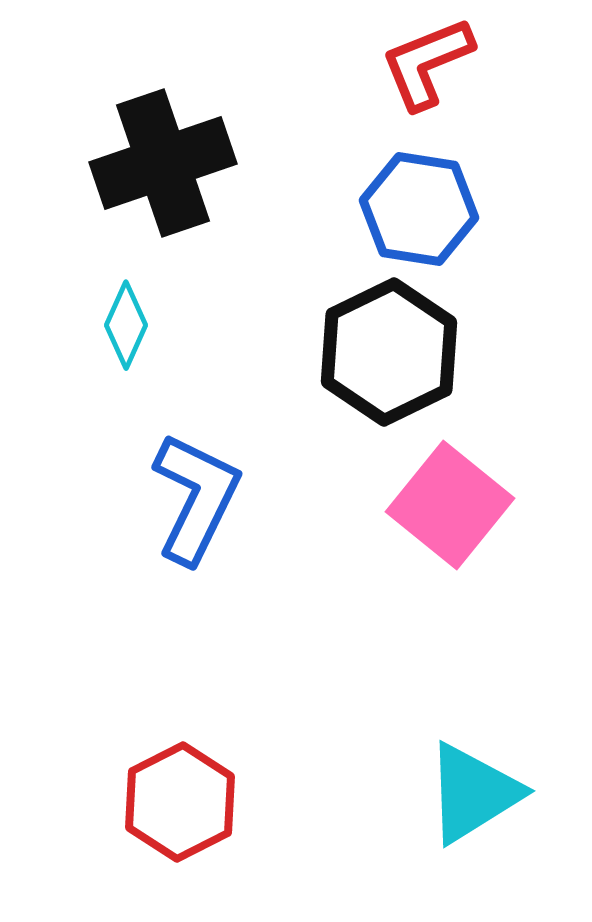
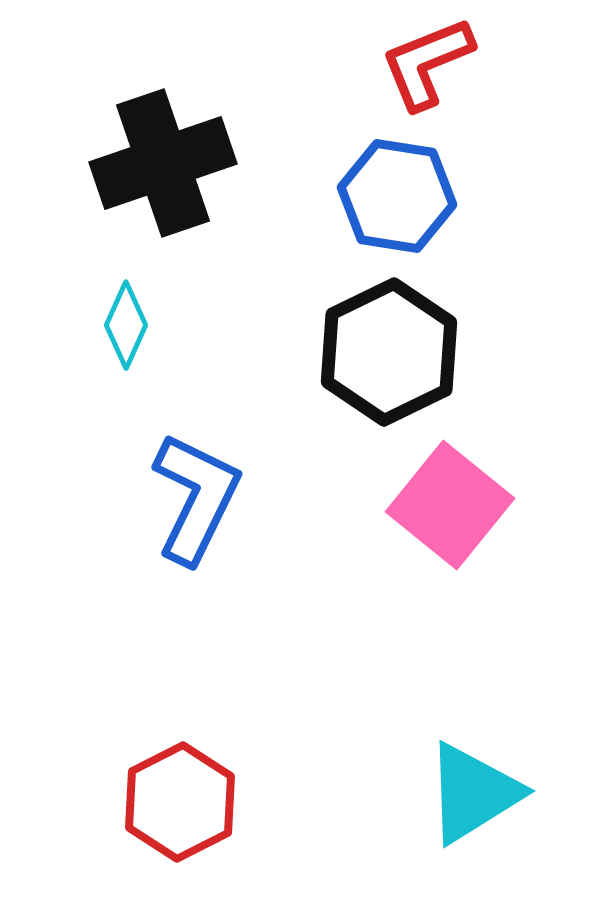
blue hexagon: moved 22 px left, 13 px up
